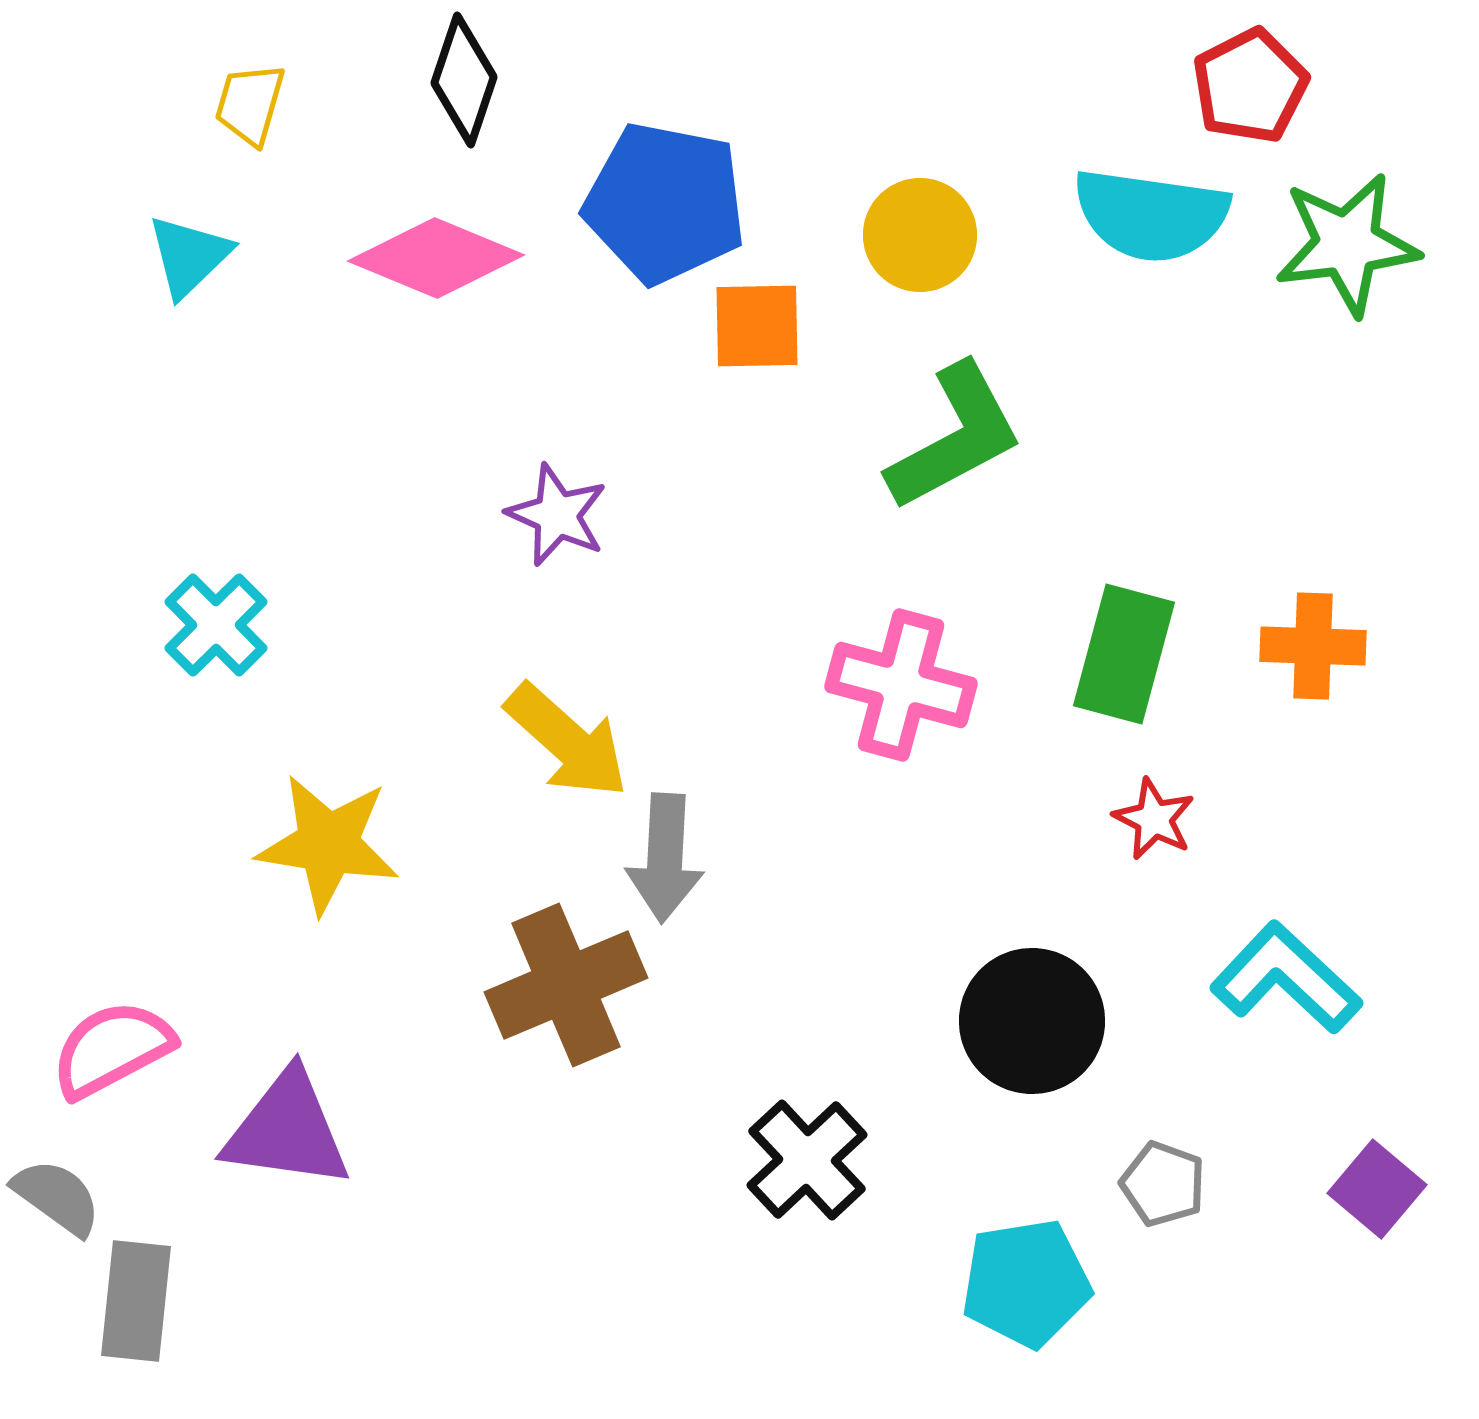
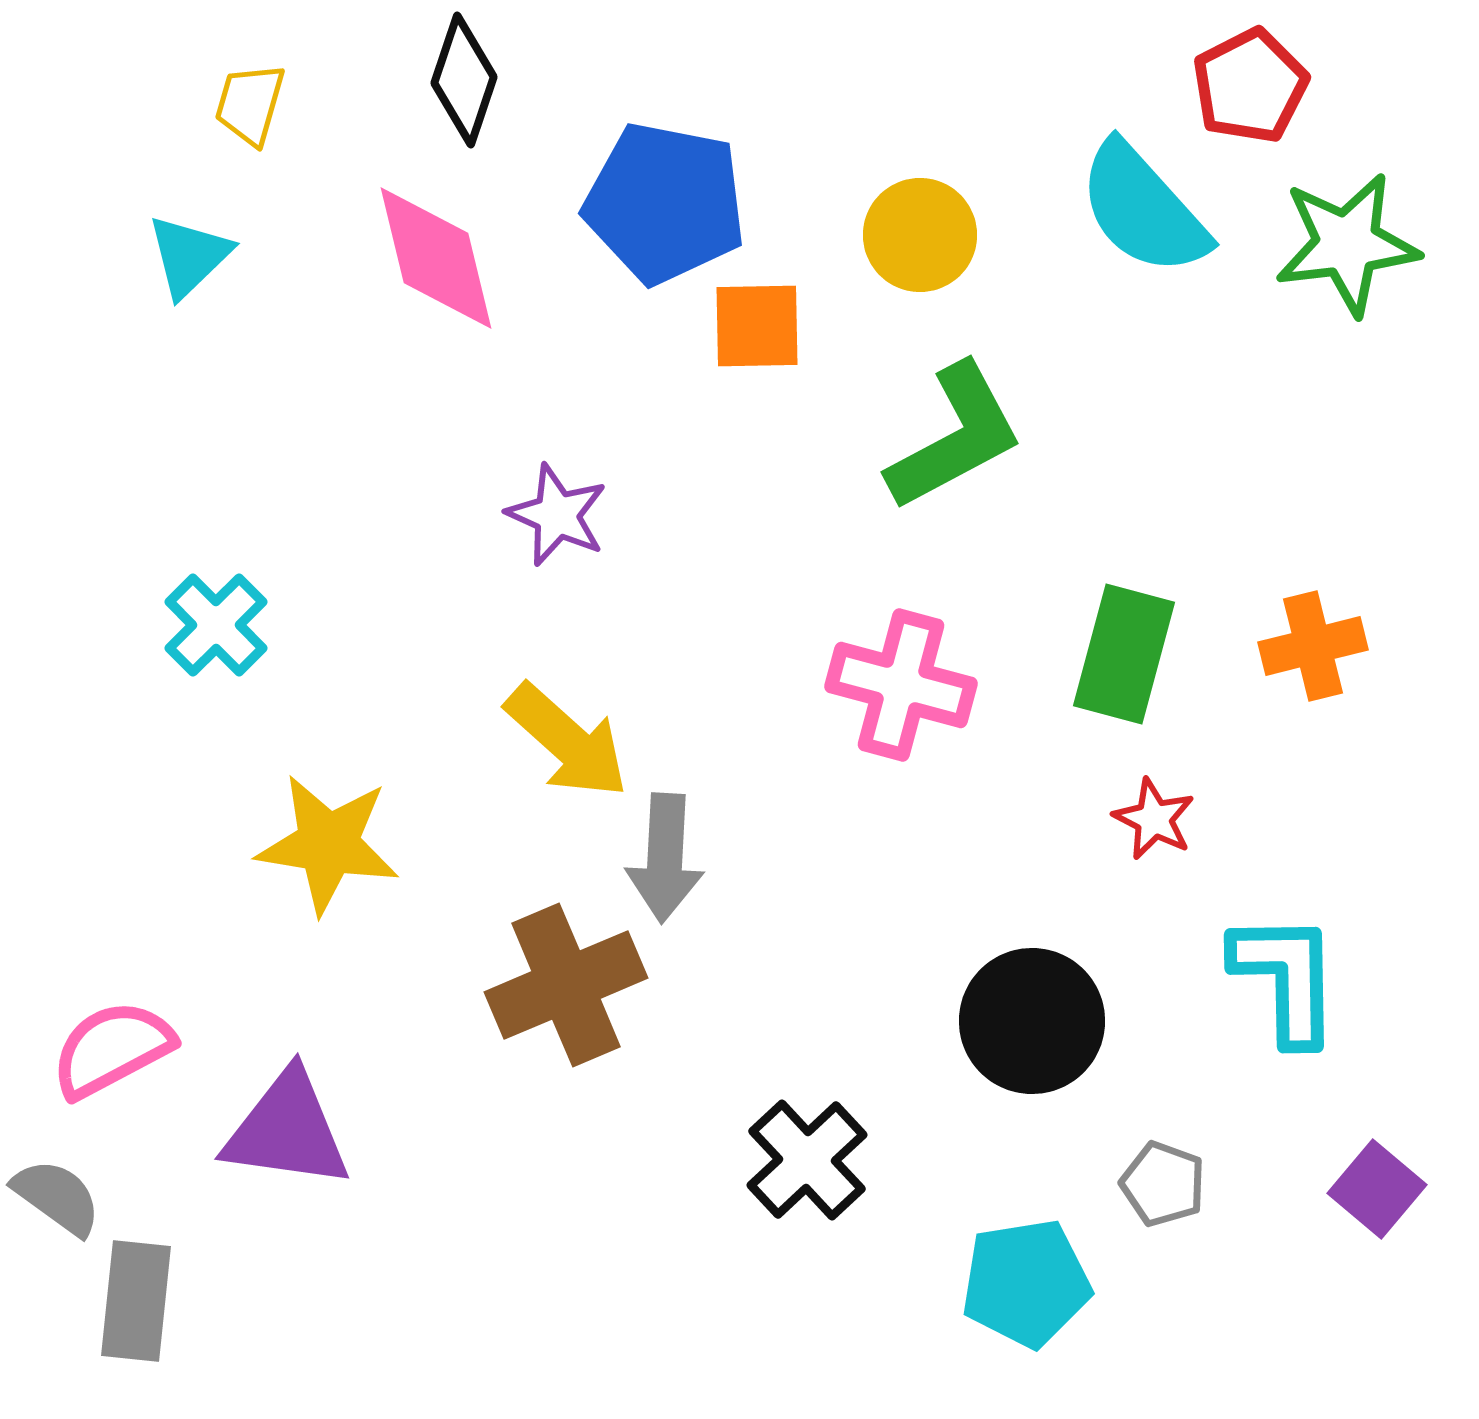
cyan semicircle: moved 8 px left, 6 px up; rotated 40 degrees clockwise
pink diamond: rotated 54 degrees clockwise
orange cross: rotated 16 degrees counterclockwise
cyan L-shape: rotated 46 degrees clockwise
